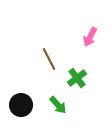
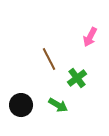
green arrow: rotated 18 degrees counterclockwise
